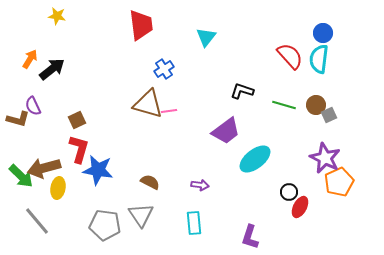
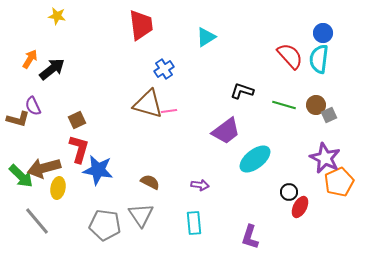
cyan triangle: rotated 20 degrees clockwise
